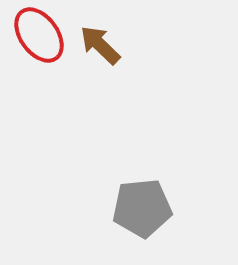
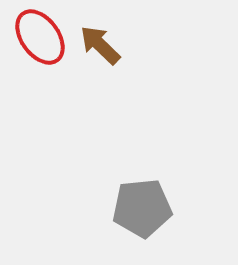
red ellipse: moved 1 px right, 2 px down
